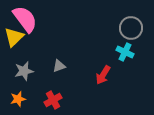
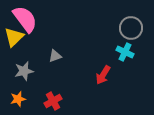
gray triangle: moved 4 px left, 10 px up
red cross: moved 1 px down
